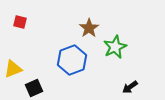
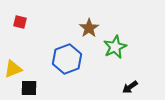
blue hexagon: moved 5 px left, 1 px up
black square: moved 5 px left; rotated 24 degrees clockwise
